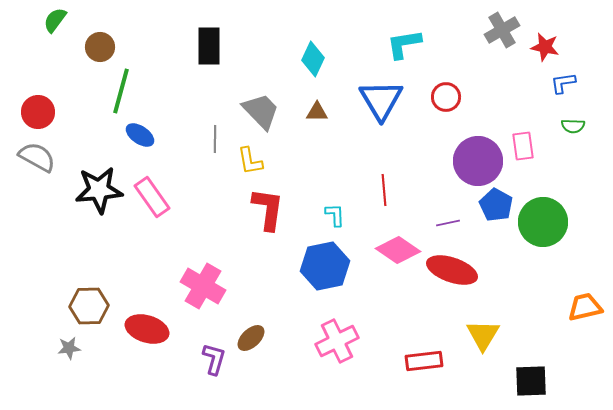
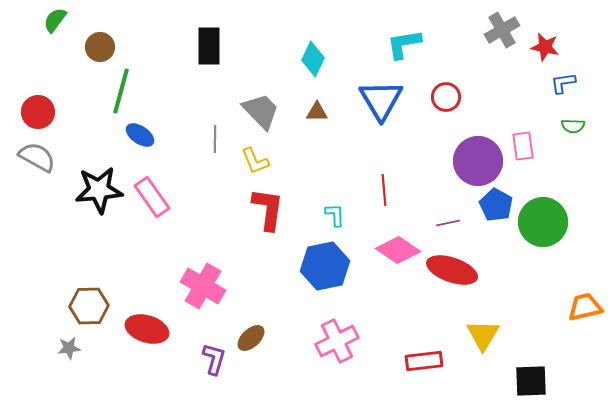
yellow L-shape at (250, 161): moved 5 px right; rotated 12 degrees counterclockwise
